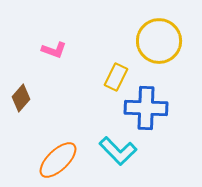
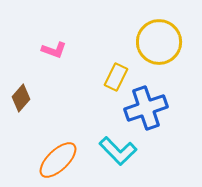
yellow circle: moved 1 px down
blue cross: rotated 21 degrees counterclockwise
